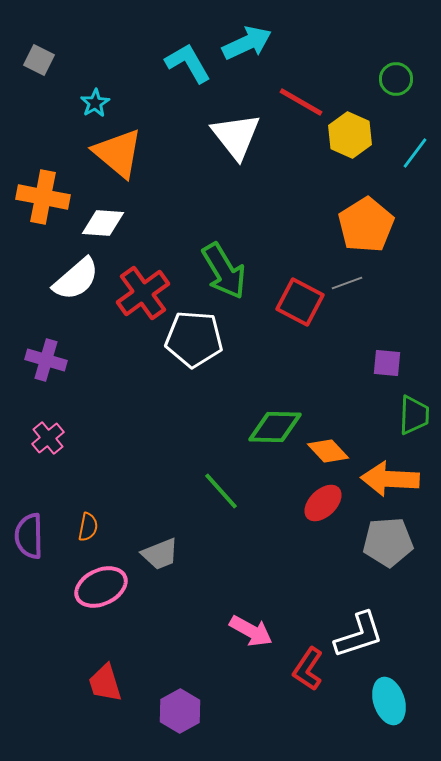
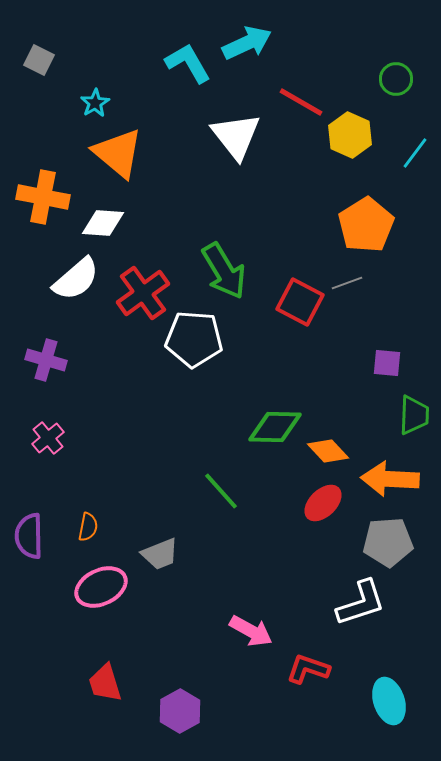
white L-shape: moved 2 px right, 32 px up
red L-shape: rotated 75 degrees clockwise
